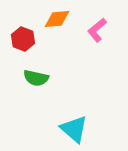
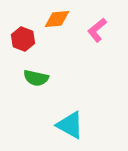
cyan triangle: moved 4 px left, 4 px up; rotated 12 degrees counterclockwise
